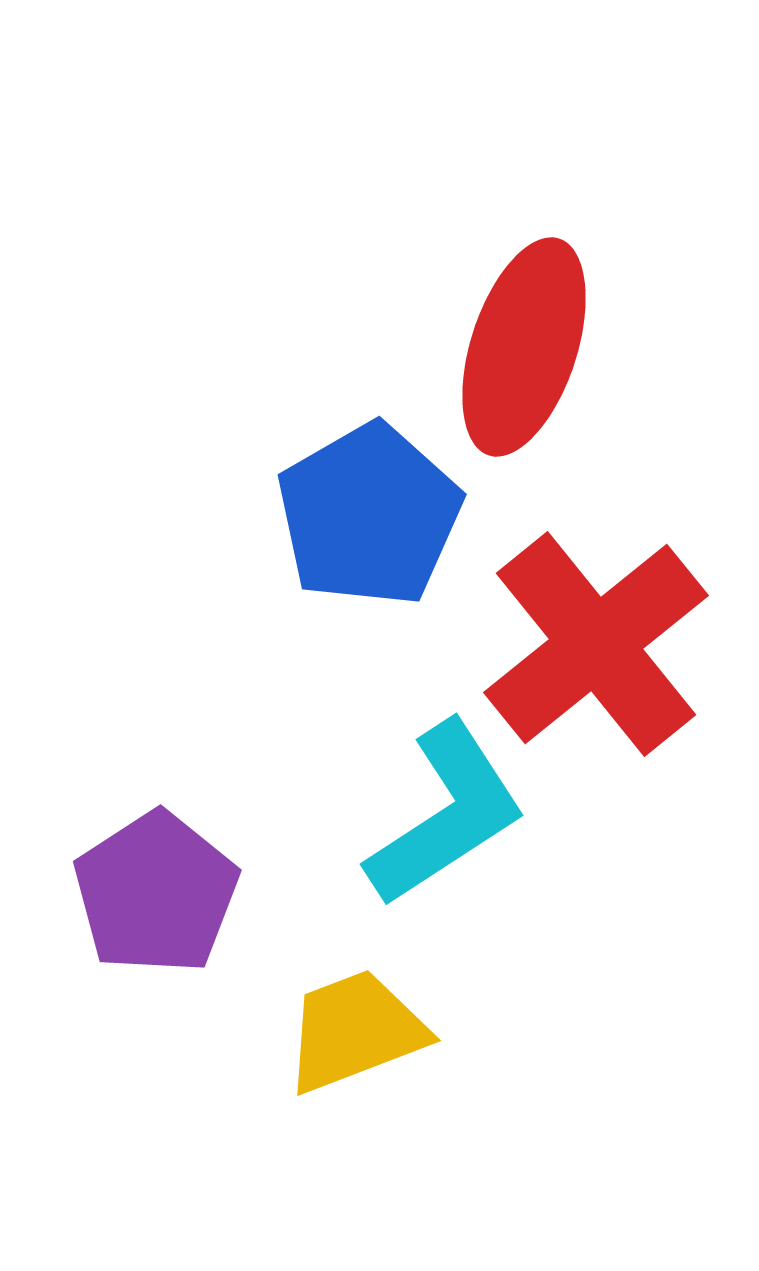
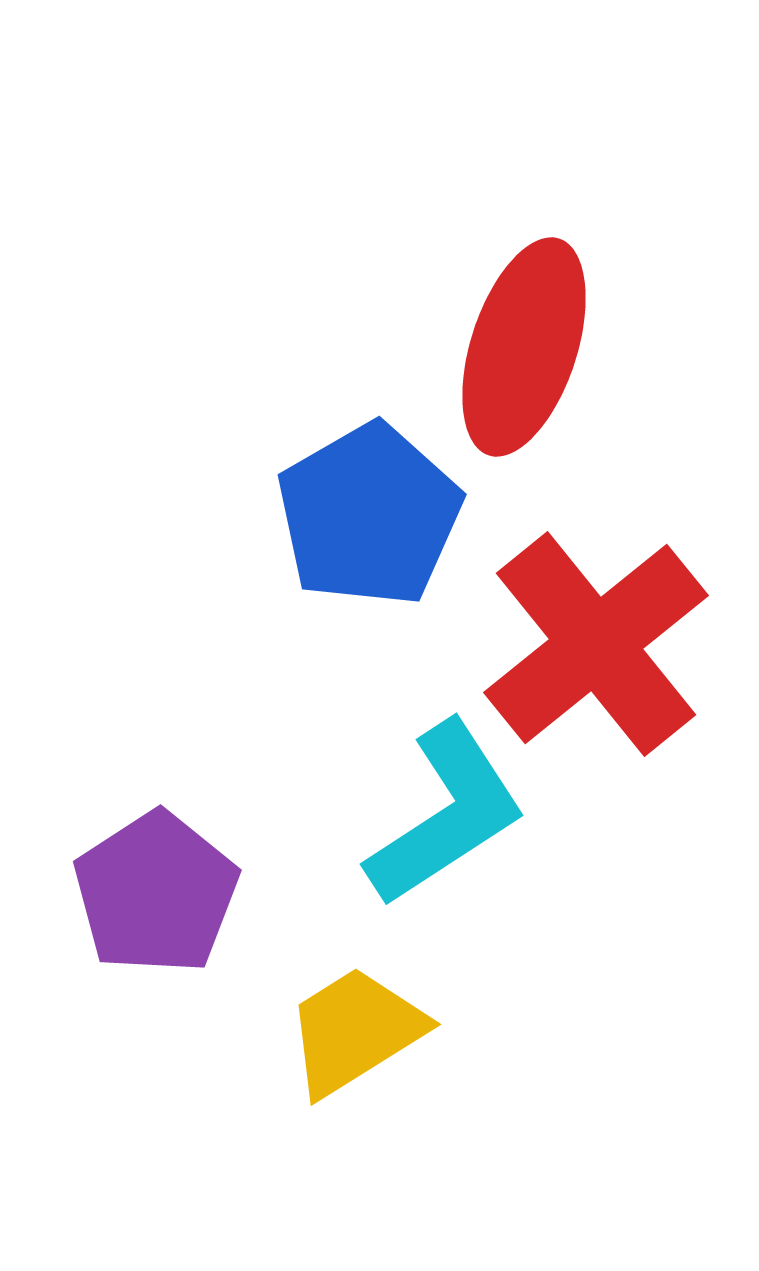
yellow trapezoid: rotated 11 degrees counterclockwise
